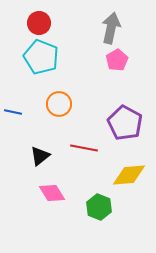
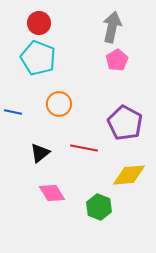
gray arrow: moved 1 px right, 1 px up
cyan pentagon: moved 3 px left, 1 px down
black triangle: moved 3 px up
